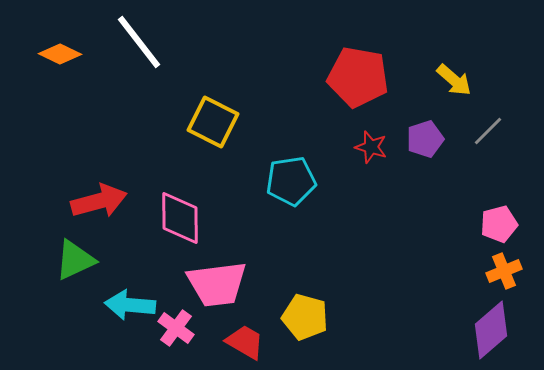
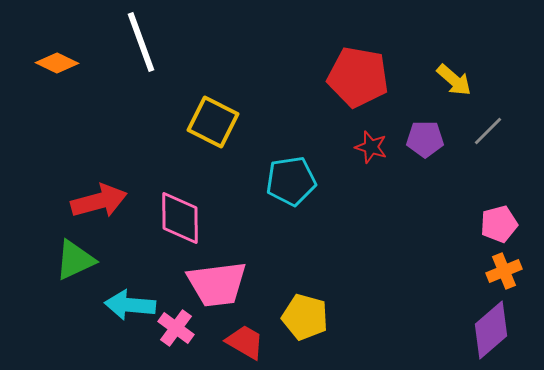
white line: moved 2 px right; rotated 18 degrees clockwise
orange diamond: moved 3 px left, 9 px down
purple pentagon: rotated 18 degrees clockwise
